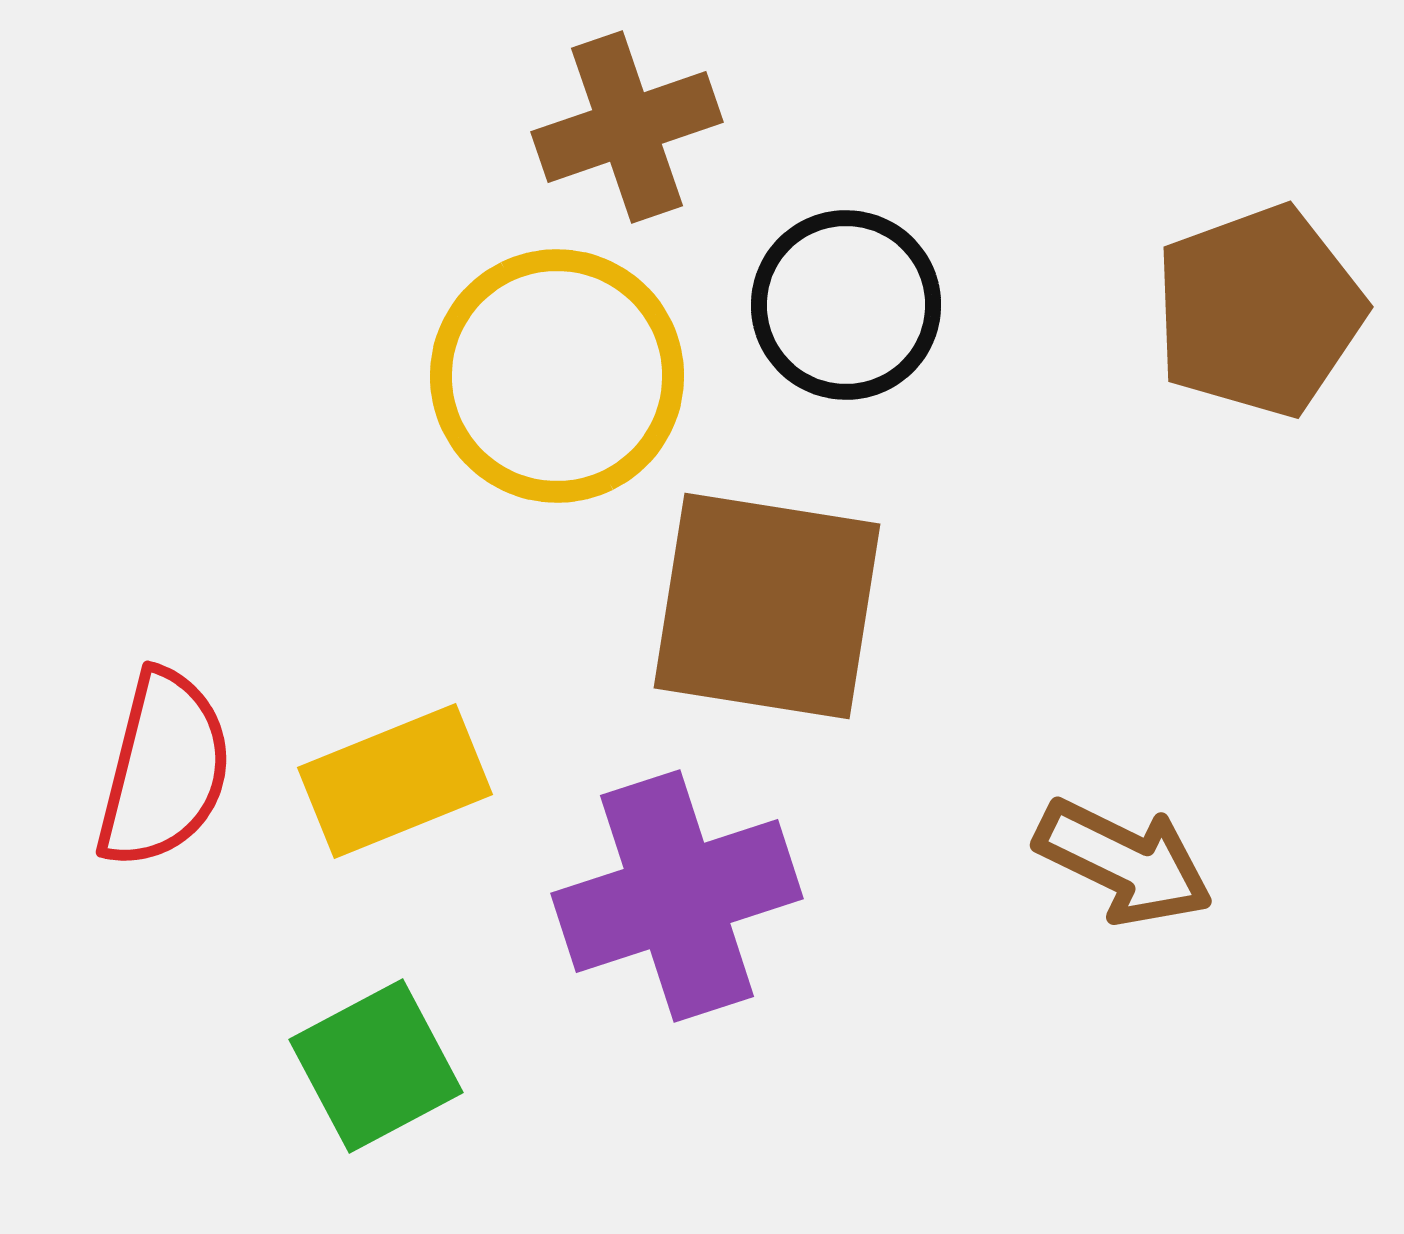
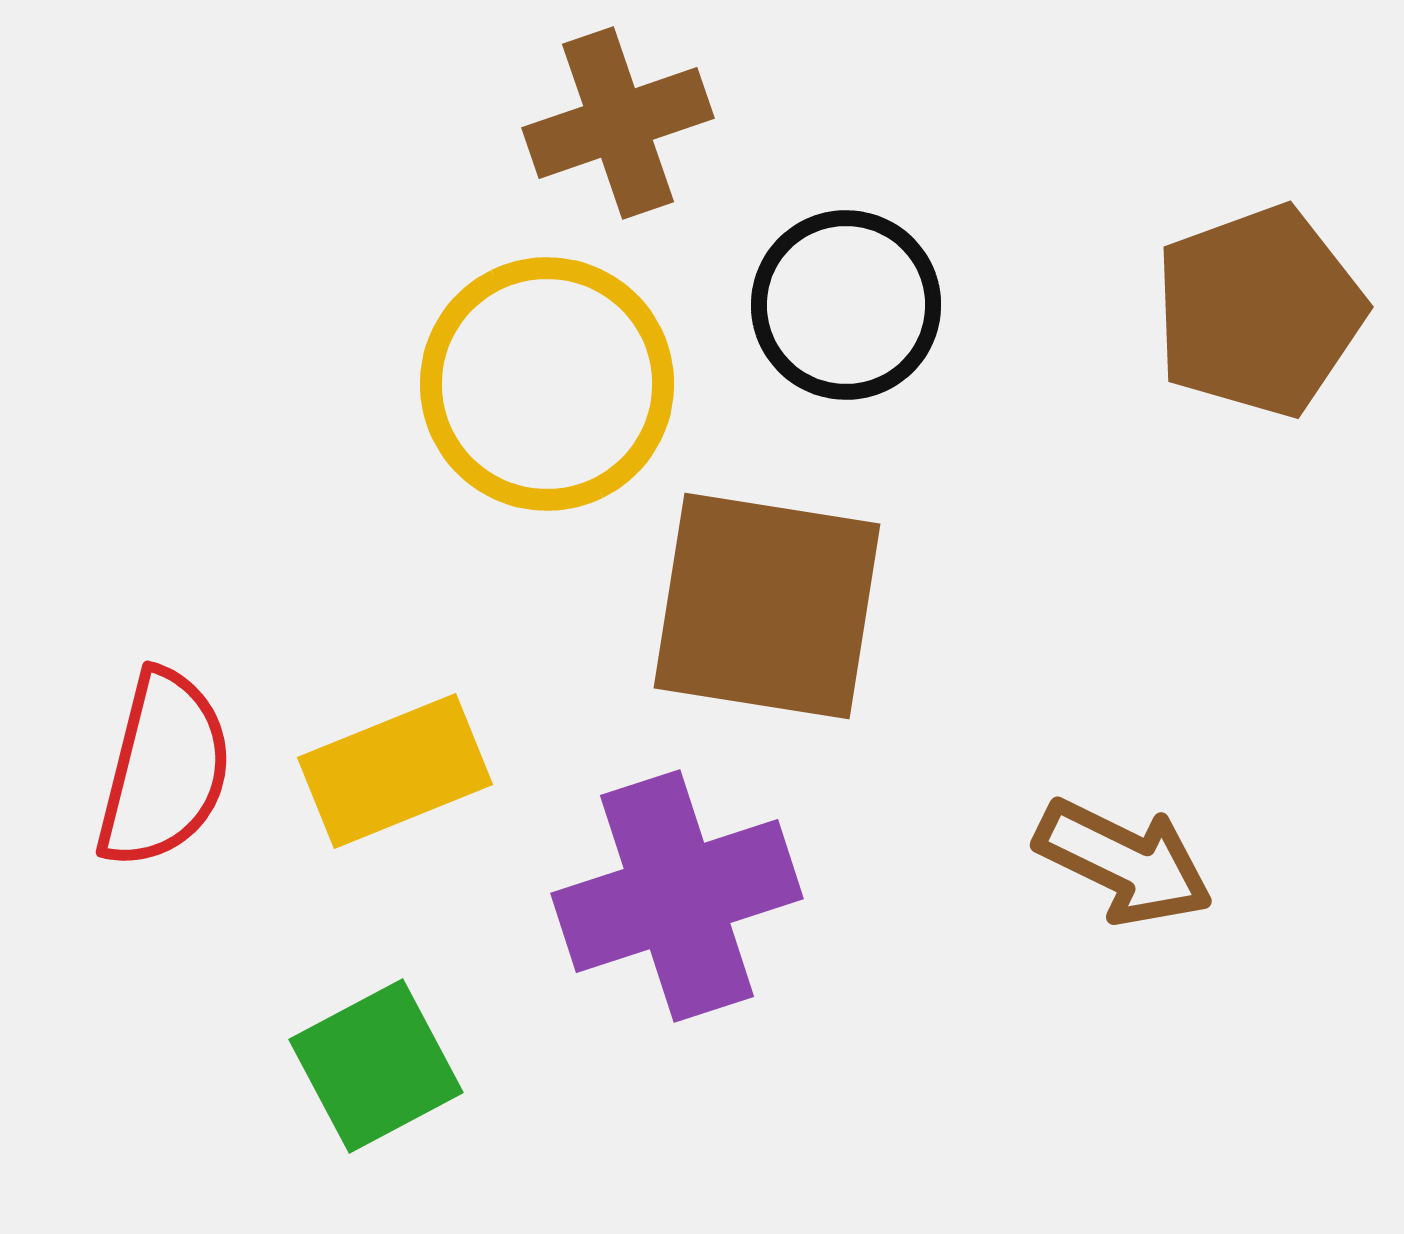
brown cross: moved 9 px left, 4 px up
yellow circle: moved 10 px left, 8 px down
yellow rectangle: moved 10 px up
